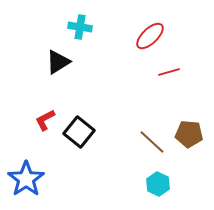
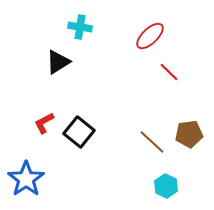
red line: rotated 60 degrees clockwise
red L-shape: moved 1 px left, 3 px down
brown pentagon: rotated 12 degrees counterclockwise
cyan hexagon: moved 8 px right, 2 px down
